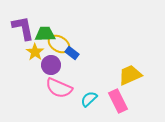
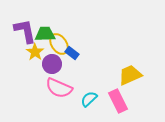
purple L-shape: moved 2 px right, 3 px down
yellow ellipse: rotated 25 degrees clockwise
purple circle: moved 1 px right, 1 px up
